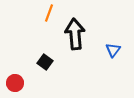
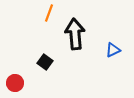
blue triangle: rotated 28 degrees clockwise
